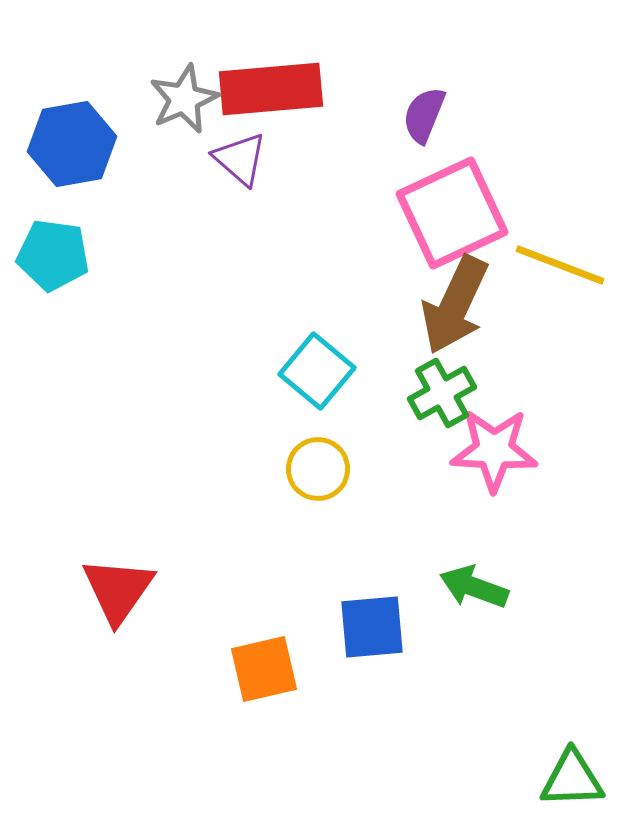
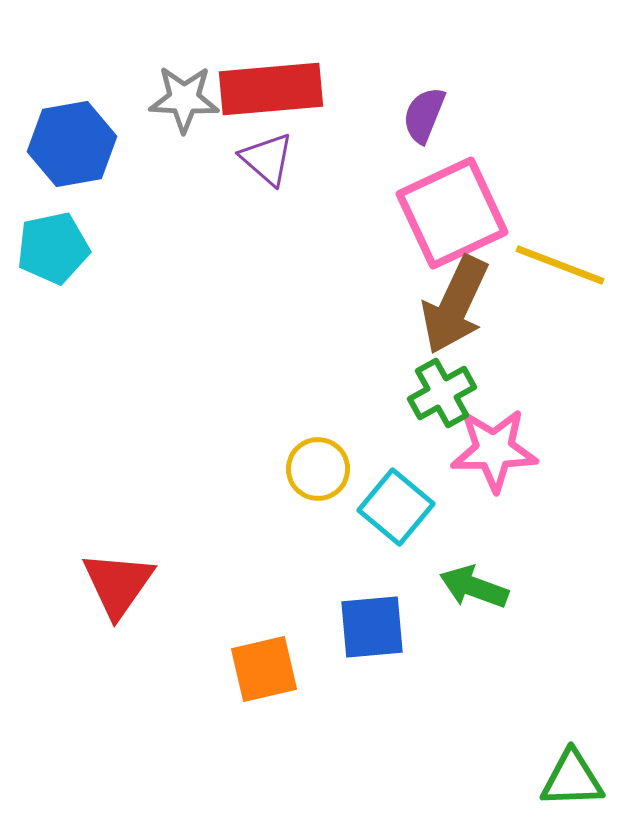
gray star: rotated 26 degrees clockwise
purple triangle: moved 27 px right
cyan pentagon: moved 7 px up; rotated 20 degrees counterclockwise
cyan square: moved 79 px right, 136 px down
pink star: rotated 4 degrees counterclockwise
red triangle: moved 6 px up
